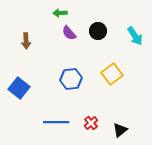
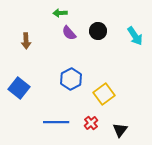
yellow square: moved 8 px left, 20 px down
blue hexagon: rotated 20 degrees counterclockwise
black triangle: rotated 14 degrees counterclockwise
